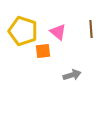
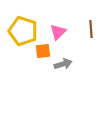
pink triangle: rotated 36 degrees clockwise
gray arrow: moved 9 px left, 11 px up
